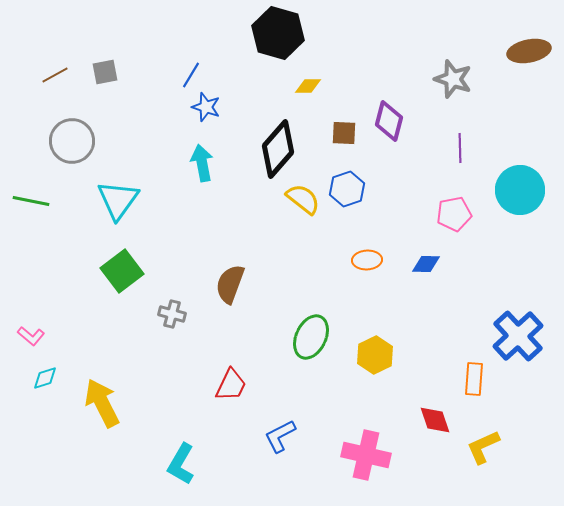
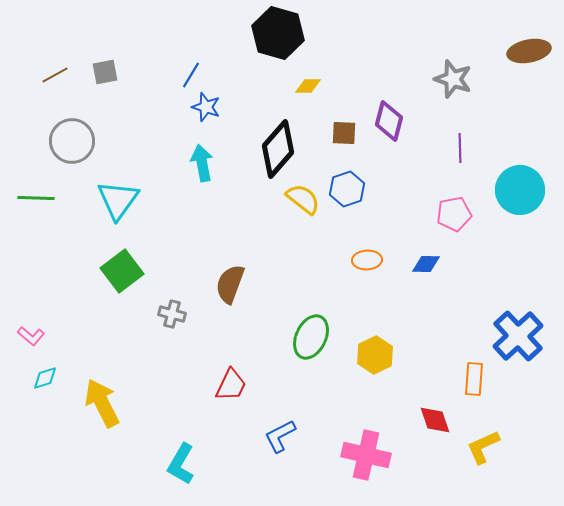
green line: moved 5 px right, 3 px up; rotated 9 degrees counterclockwise
